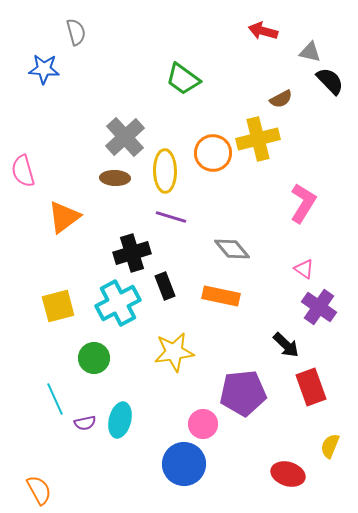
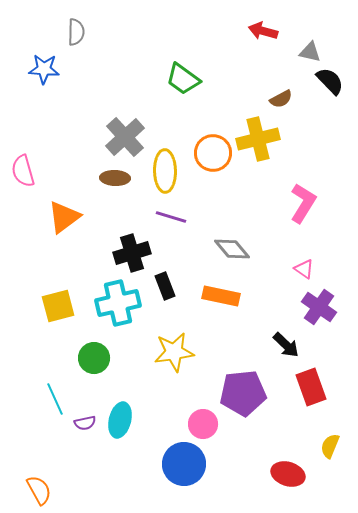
gray semicircle: rotated 16 degrees clockwise
cyan cross: rotated 15 degrees clockwise
